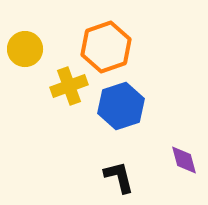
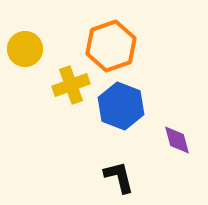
orange hexagon: moved 5 px right, 1 px up
yellow cross: moved 2 px right, 1 px up
blue hexagon: rotated 21 degrees counterclockwise
purple diamond: moved 7 px left, 20 px up
